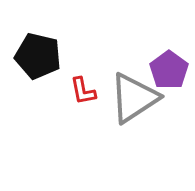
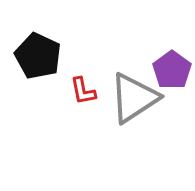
black pentagon: rotated 12 degrees clockwise
purple pentagon: moved 3 px right
